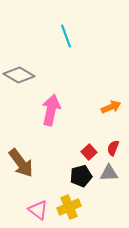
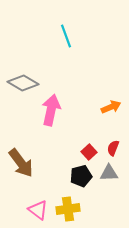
gray diamond: moved 4 px right, 8 px down
yellow cross: moved 1 px left, 2 px down; rotated 15 degrees clockwise
